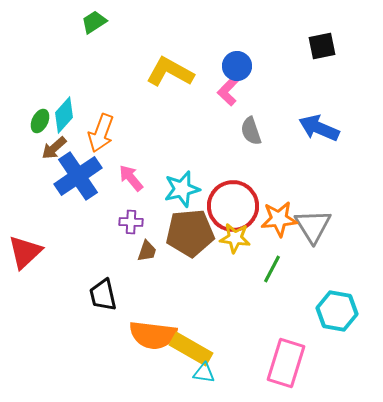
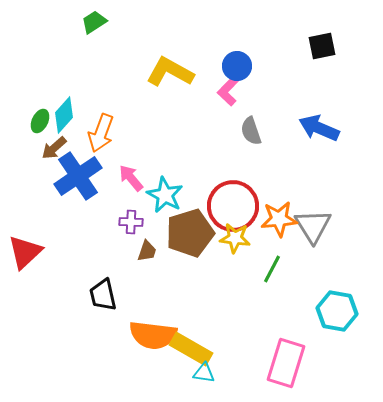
cyan star: moved 17 px left, 6 px down; rotated 30 degrees counterclockwise
brown pentagon: rotated 12 degrees counterclockwise
